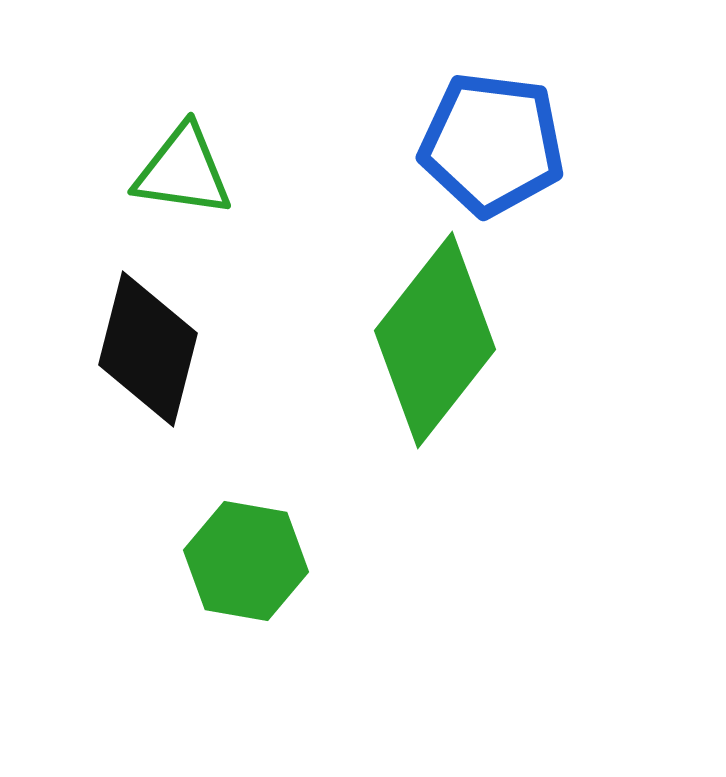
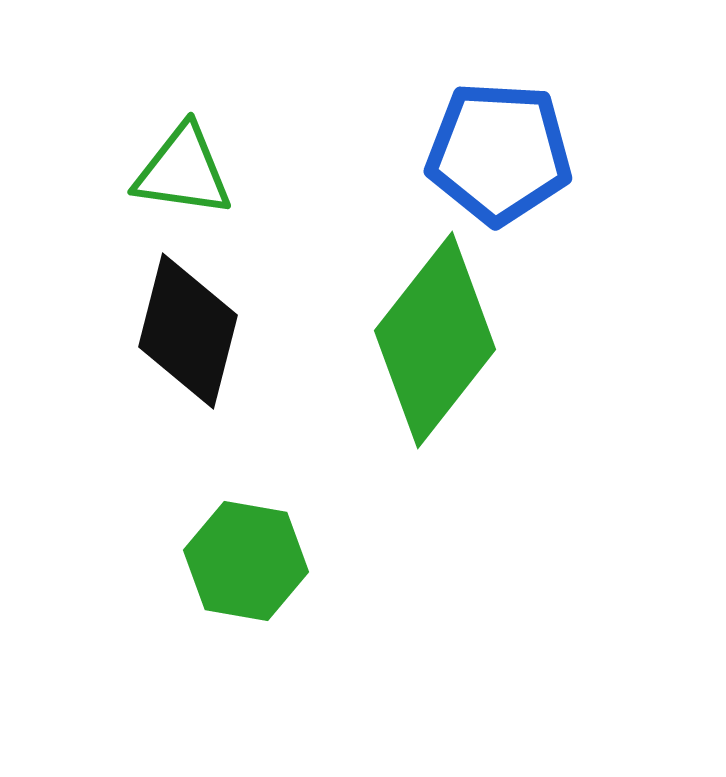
blue pentagon: moved 7 px right, 9 px down; rotated 4 degrees counterclockwise
black diamond: moved 40 px right, 18 px up
